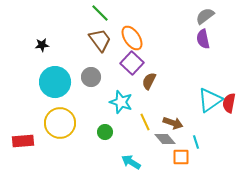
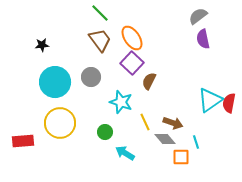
gray semicircle: moved 7 px left
cyan arrow: moved 6 px left, 9 px up
